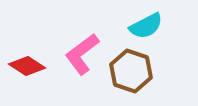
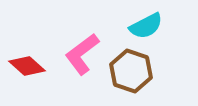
red diamond: rotated 9 degrees clockwise
